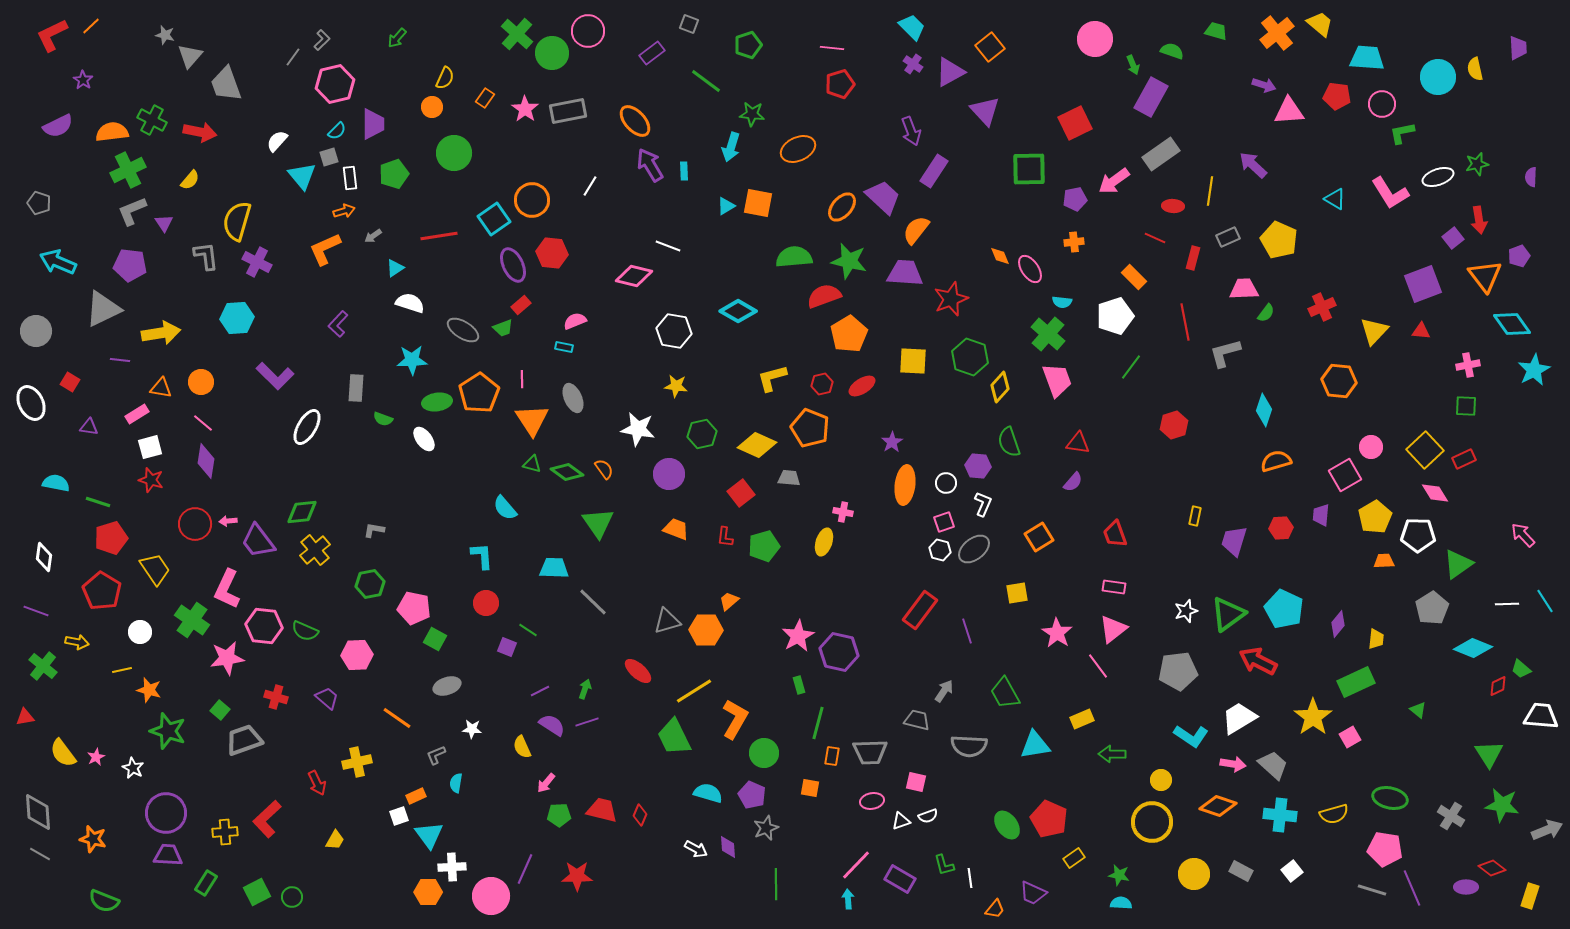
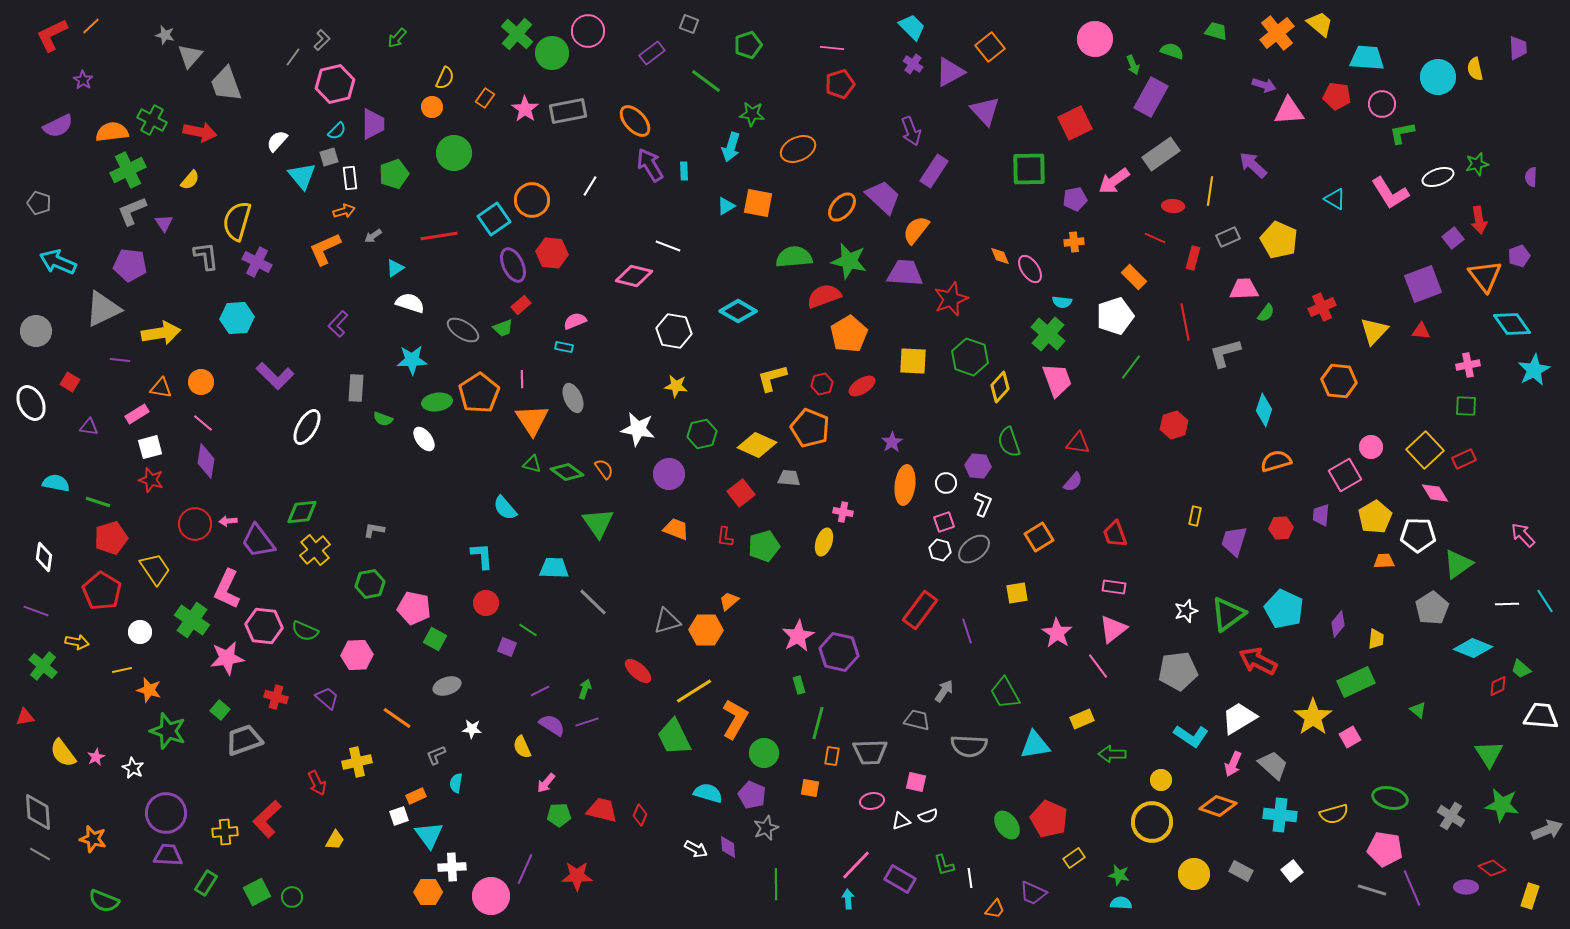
pink arrow at (1233, 764): rotated 105 degrees clockwise
